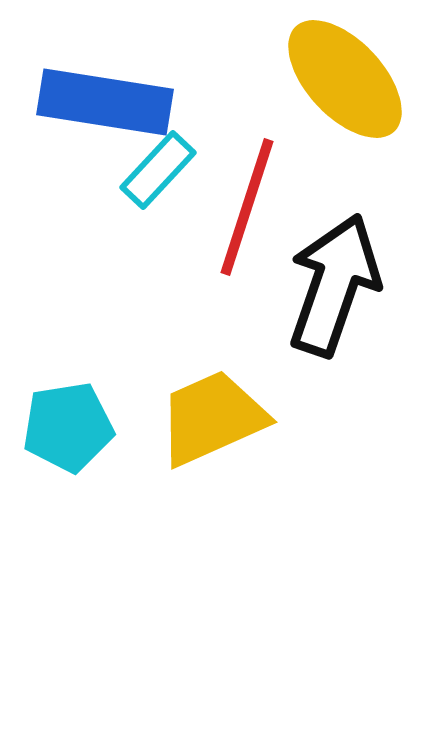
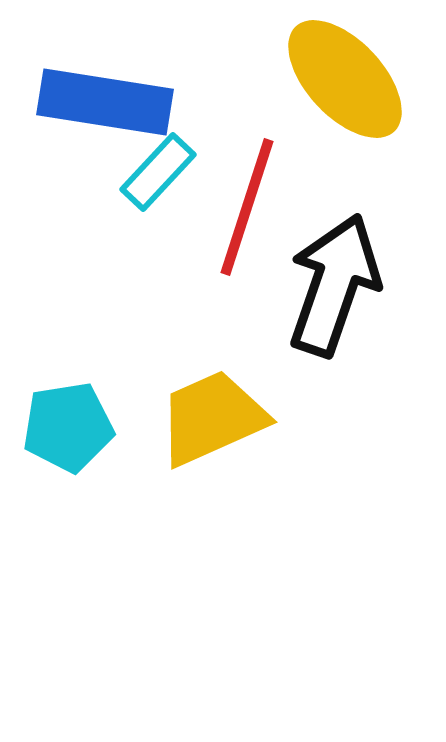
cyan rectangle: moved 2 px down
